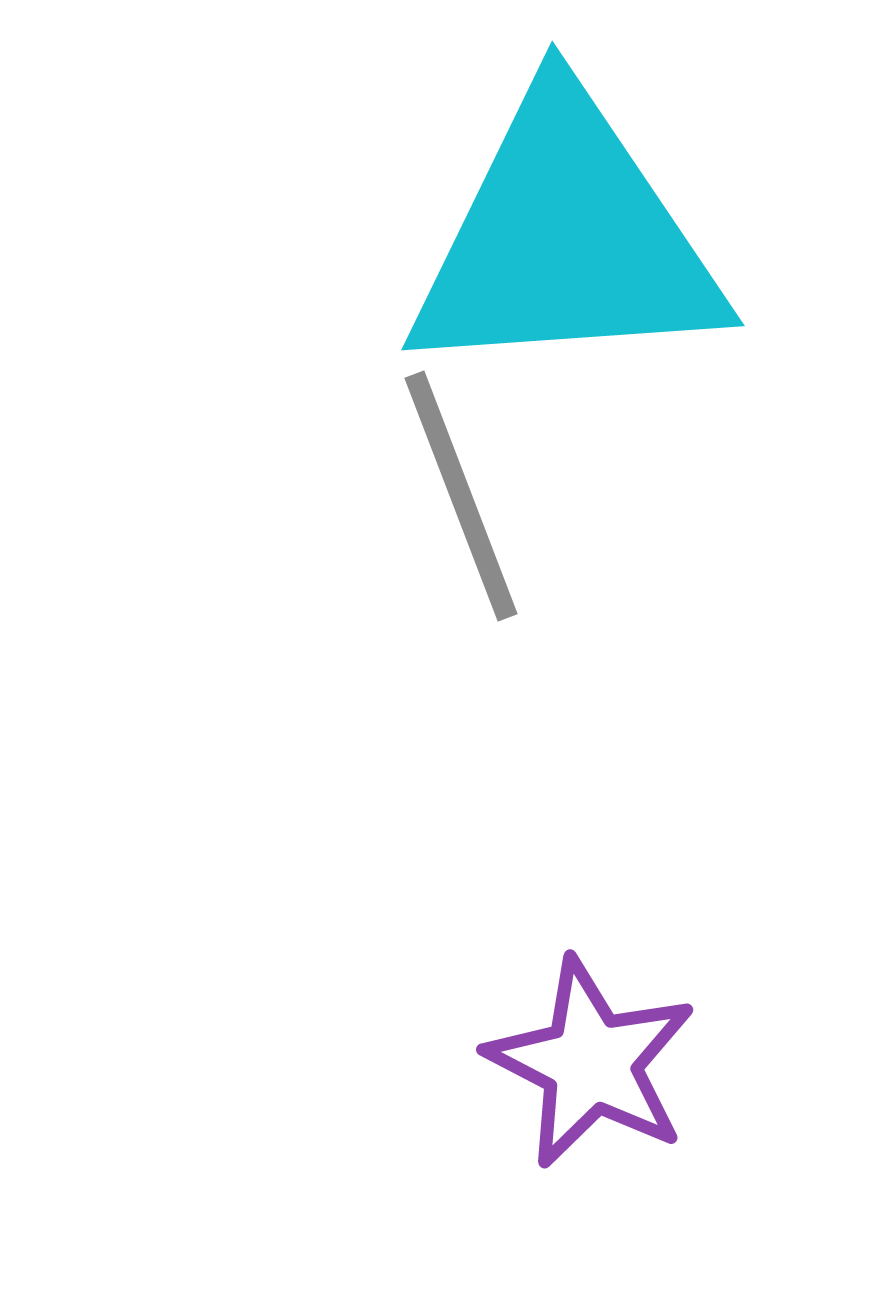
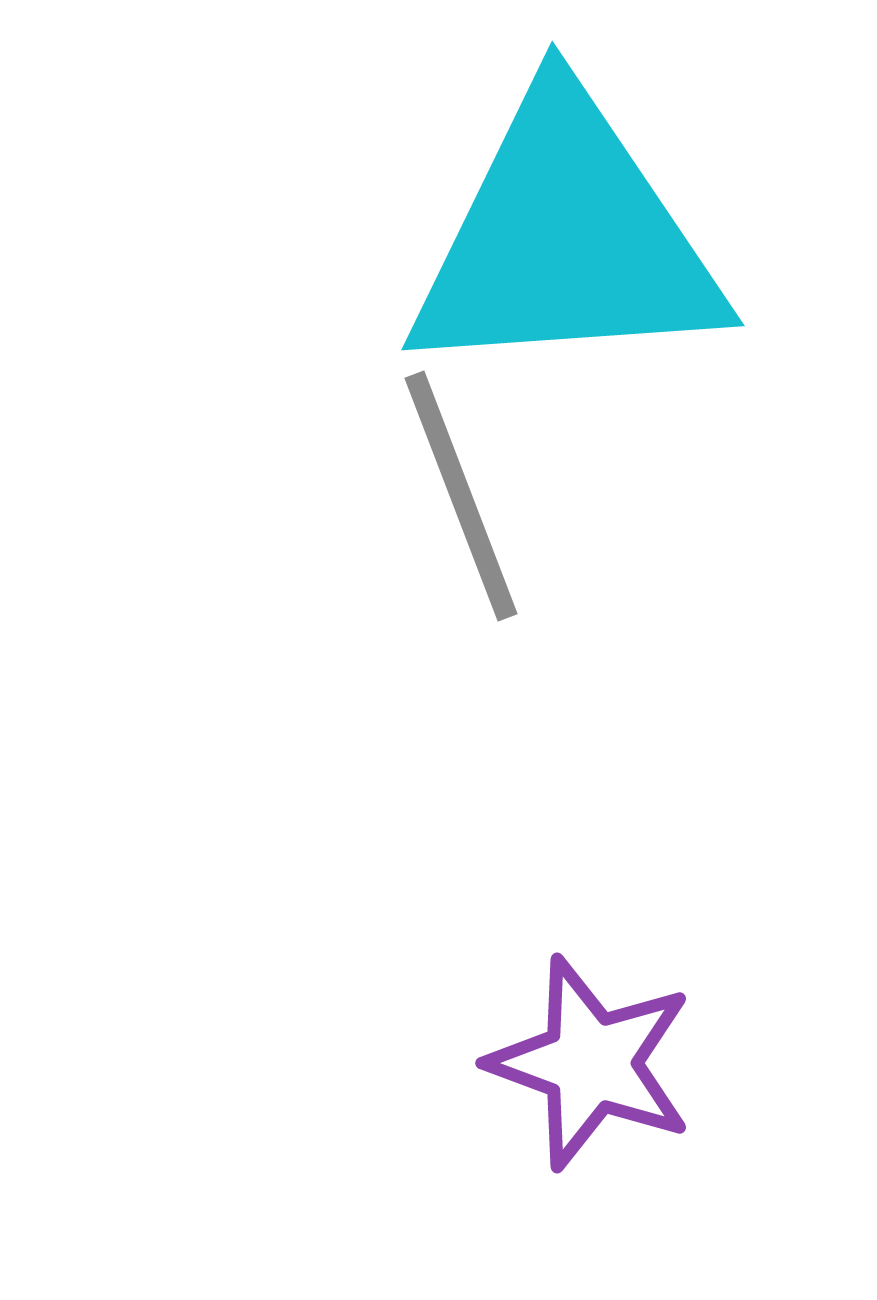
purple star: rotated 7 degrees counterclockwise
